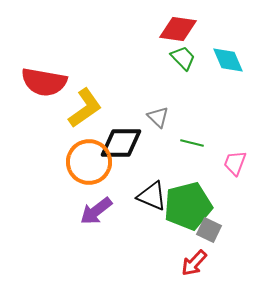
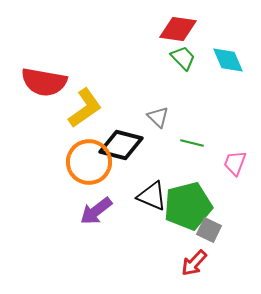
black diamond: moved 2 px down; rotated 15 degrees clockwise
